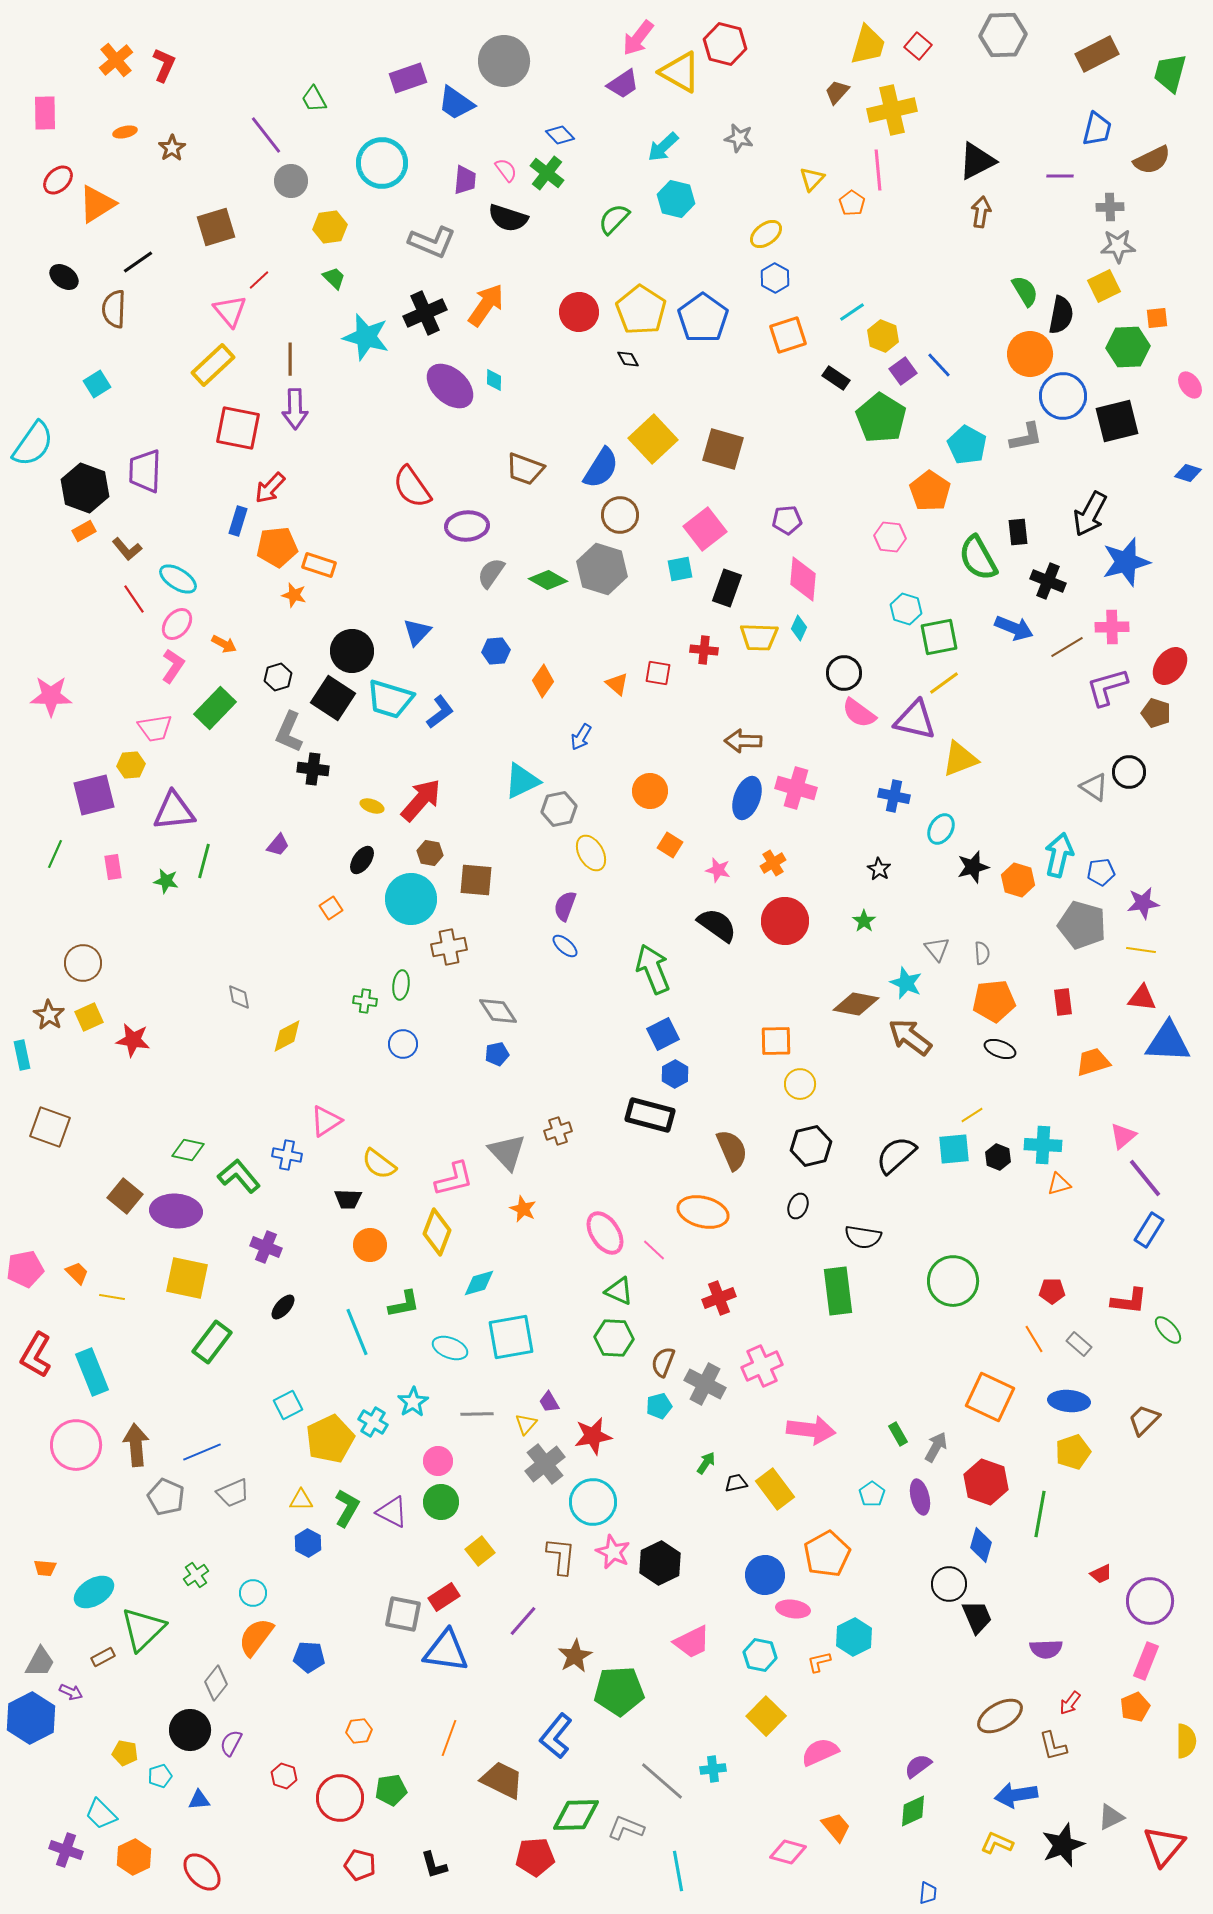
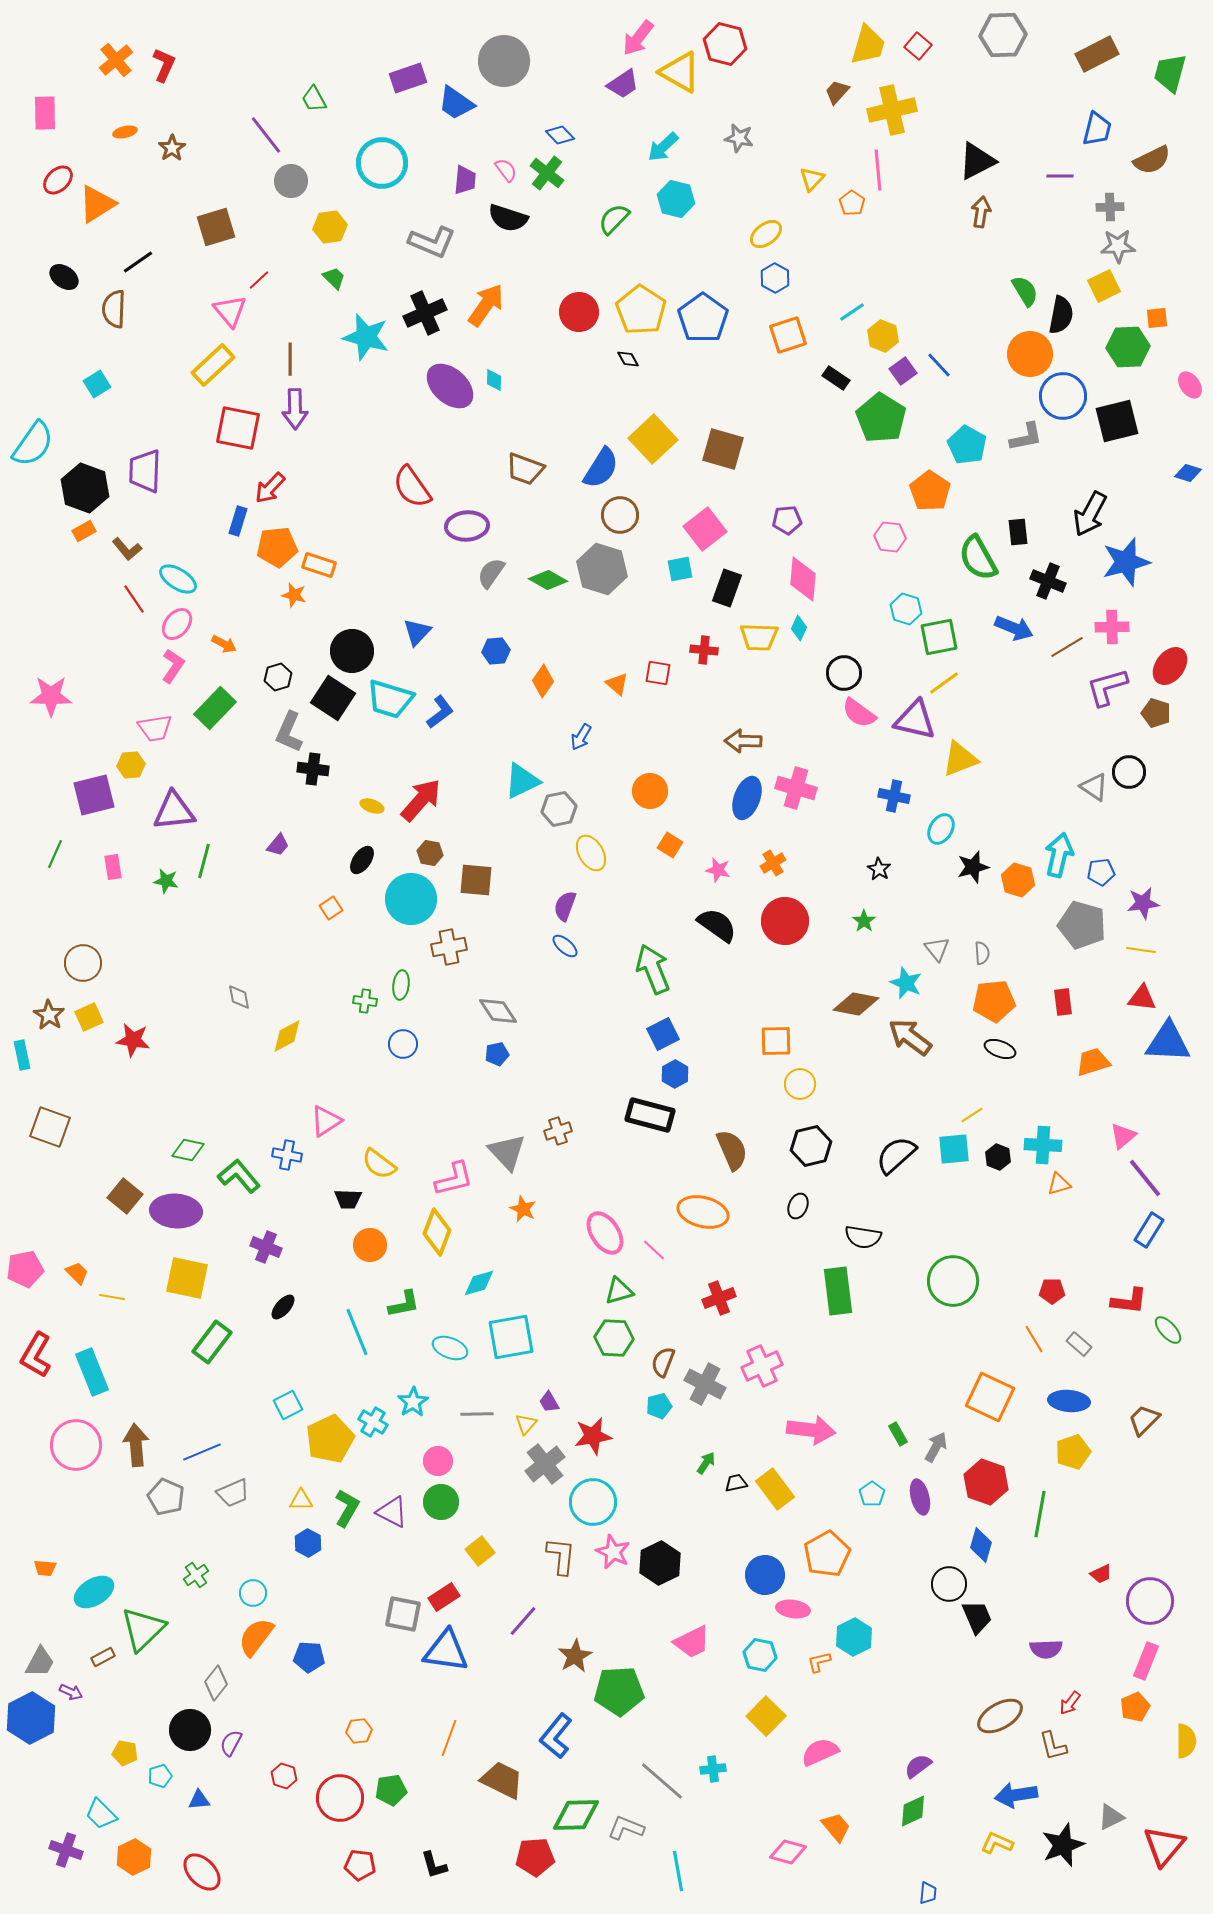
green triangle at (619, 1291): rotated 40 degrees counterclockwise
red pentagon at (360, 1865): rotated 8 degrees counterclockwise
